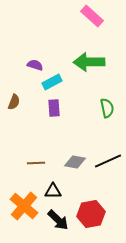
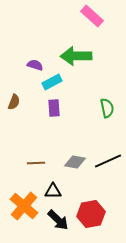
green arrow: moved 13 px left, 6 px up
